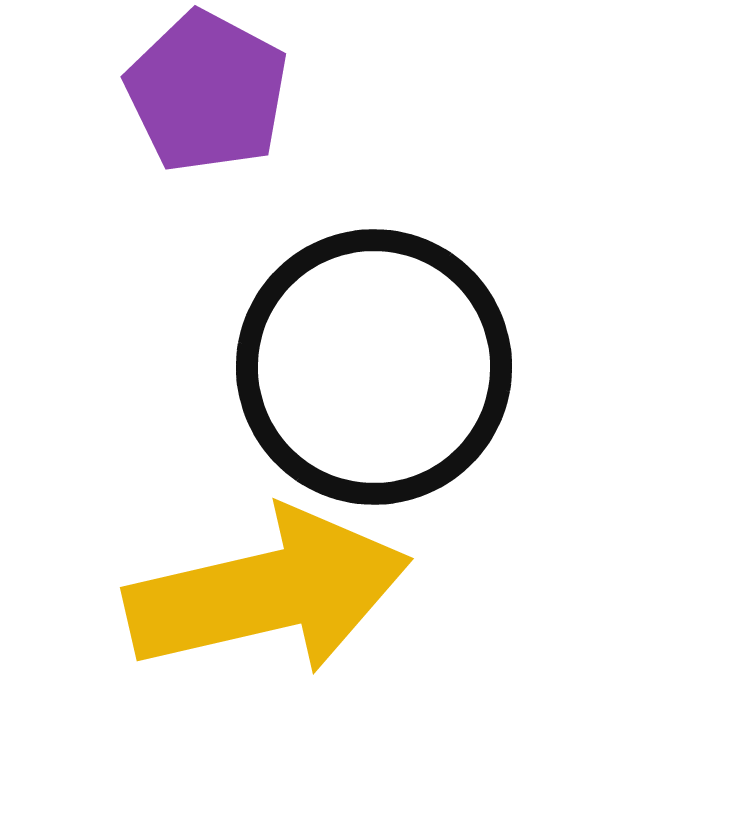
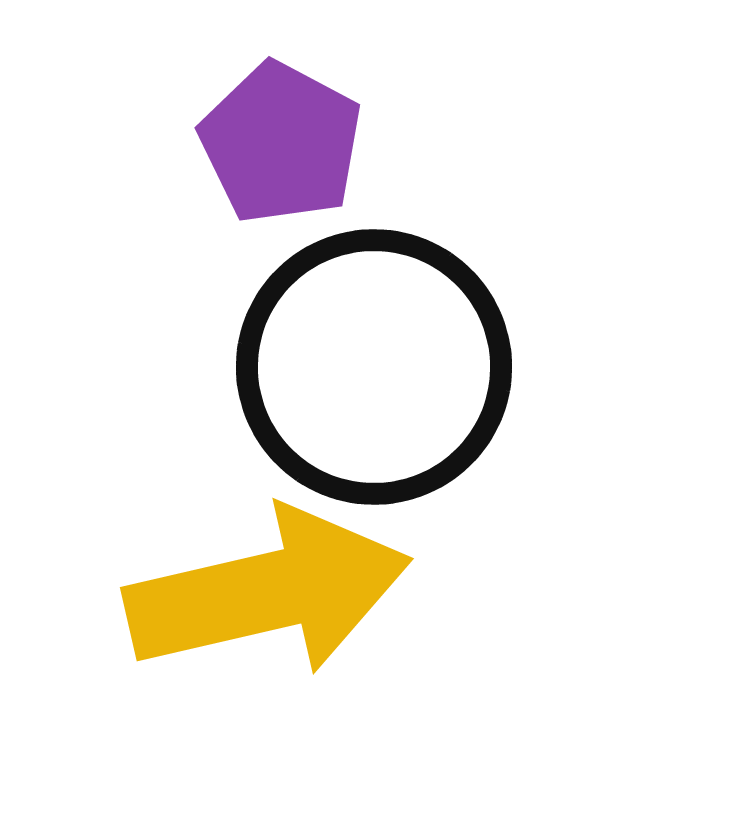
purple pentagon: moved 74 px right, 51 px down
